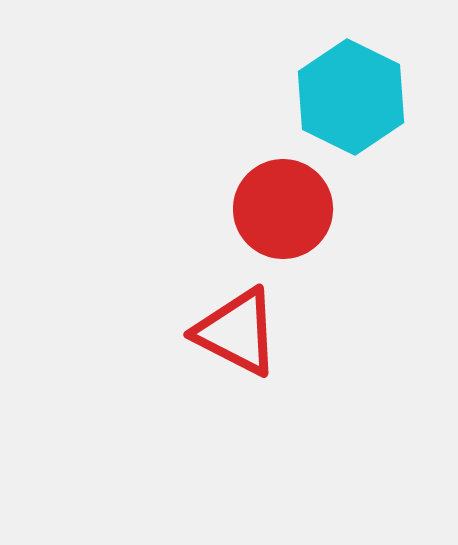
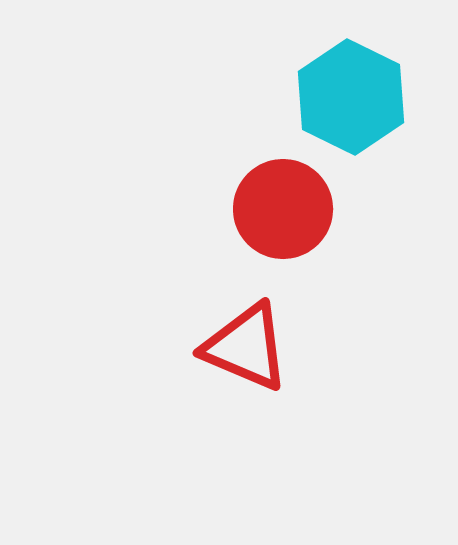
red triangle: moved 9 px right, 15 px down; rotated 4 degrees counterclockwise
